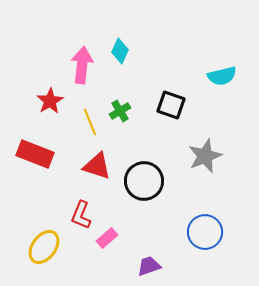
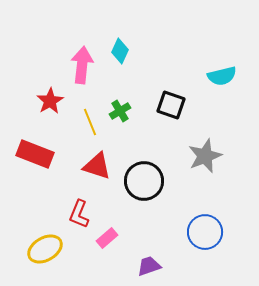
red L-shape: moved 2 px left, 1 px up
yellow ellipse: moved 1 px right, 2 px down; rotated 24 degrees clockwise
